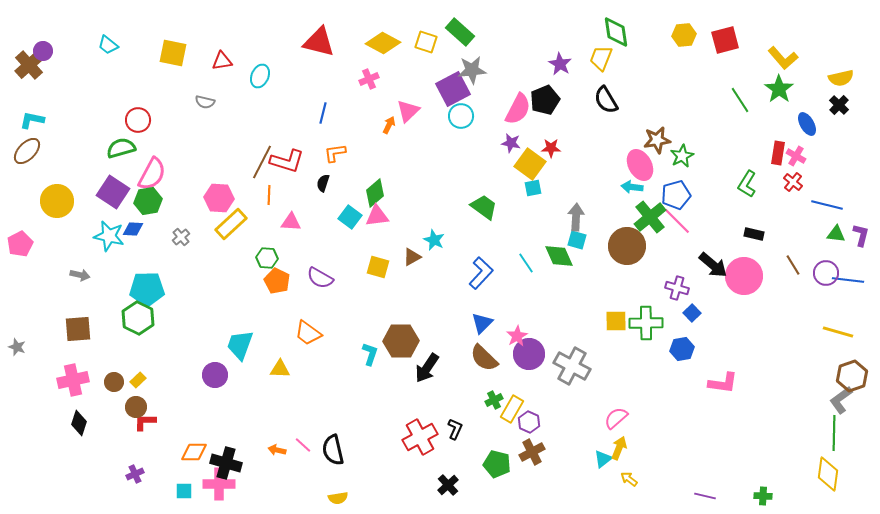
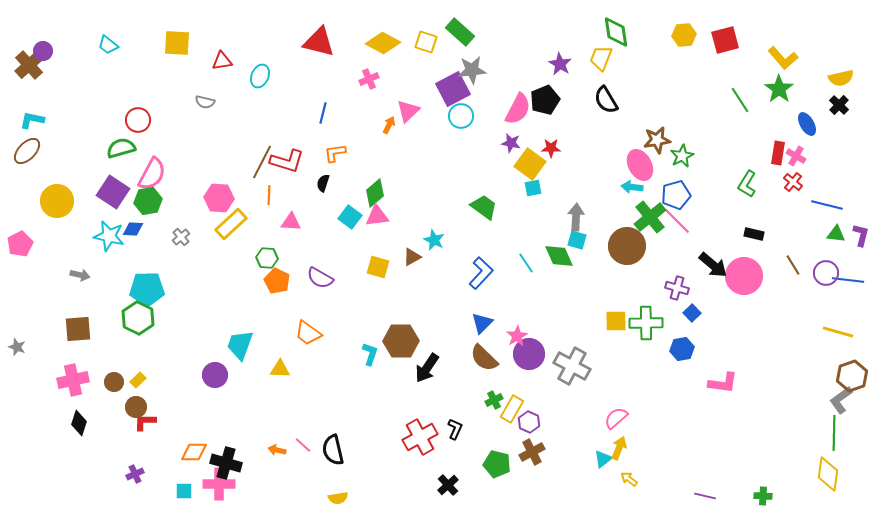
yellow square at (173, 53): moved 4 px right, 10 px up; rotated 8 degrees counterclockwise
